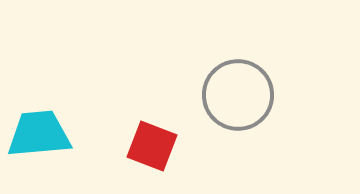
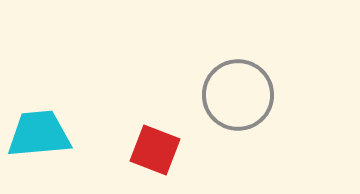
red square: moved 3 px right, 4 px down
